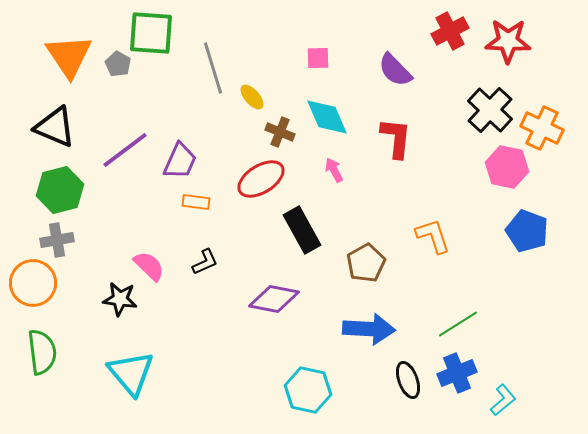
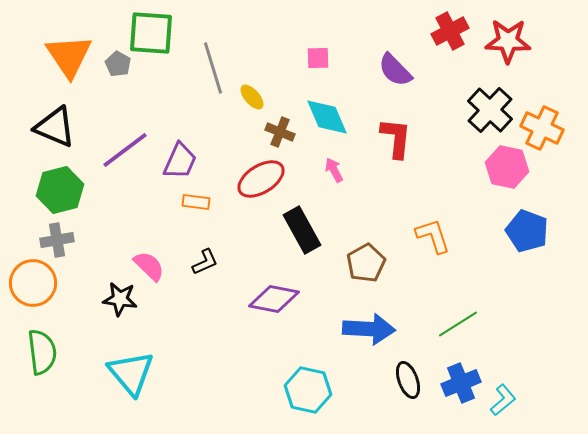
blue cross: moved 4 px right, 10 px down
